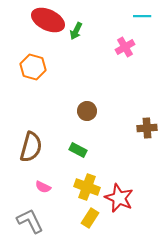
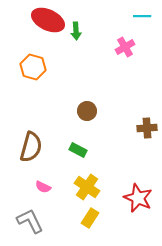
green arrow: rotated 30 degrees counterclockwise
yellow cross: rotated 15 degrees clockwise
red star: moved 19 px right
